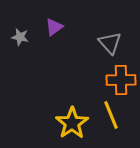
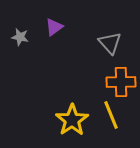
orange cross: moved 2 px down
yellow star: moved 3 px up
